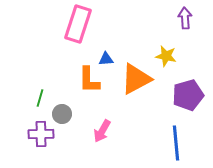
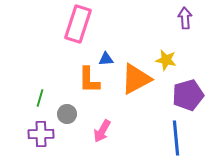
yellow star: moved 4 px down
gray circle: moved 5 px right
blue line: moved 5 px up
